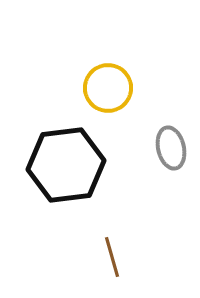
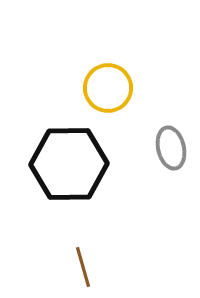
black hexagon: moved 3 px right, 1 px up; rotated 6 degrees clockwise
brown line: moved 29 px left, 10 px down
